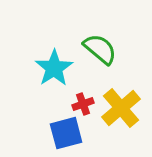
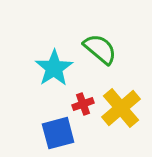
blue square: moved 8 px left
